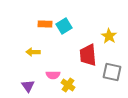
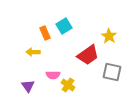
orange rectangle: moved 9 px down; rotated 64 degrees clockwise
red trapezoid: rotated 120 degrees counterclockwise
